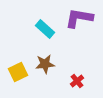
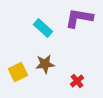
cyan rectangle: moved 2 px left, 1 px up
